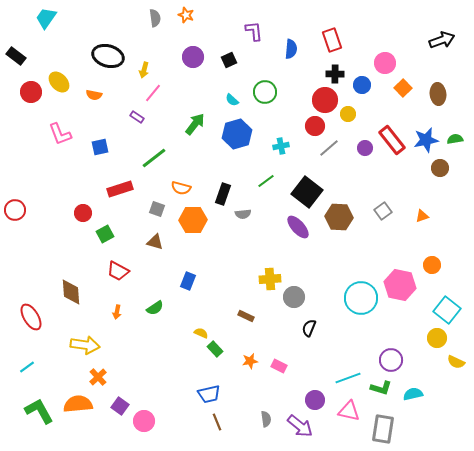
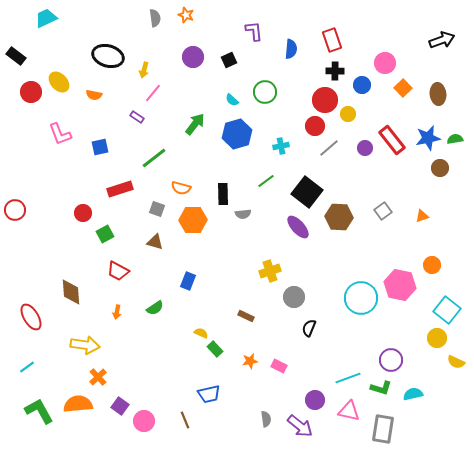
cyan trapezoid at (46, 18): rotated 30 degrees clockwise
black cross at (335, 74): moved 3 px up
blue star at (426, 140): moved 2 px right, 2 px up
black rectangle at (223, 194): rotated 20 degrees counterclockwise
yellow cross at (270, 279): moved 8 px up; rotated 15 degrees counterclockwise
brown line at (217, 422): moved 32 px left, 2 px up
